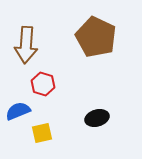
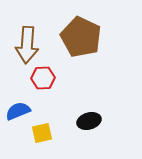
brown pentagon: moved 15 px left
brown arrow: moved 1 px right
red hexagon: moved 6 px up; rotated 20 degrees counterclockwise
black ellipse: moved 8 px left, 3 px down
